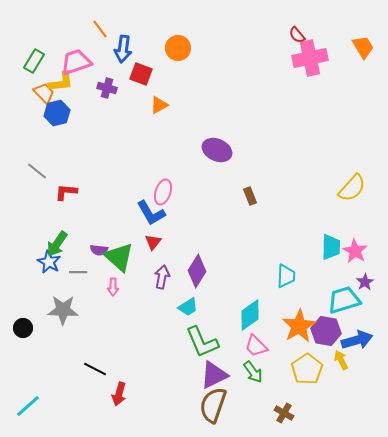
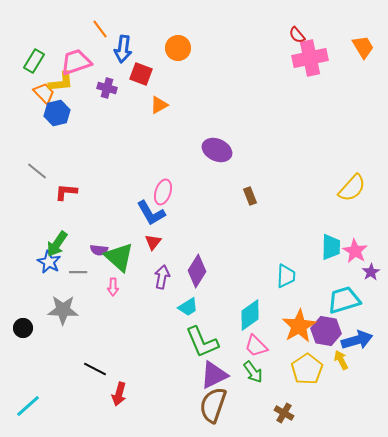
purple star at (365, 282): moved 6 px right, 10 px up
